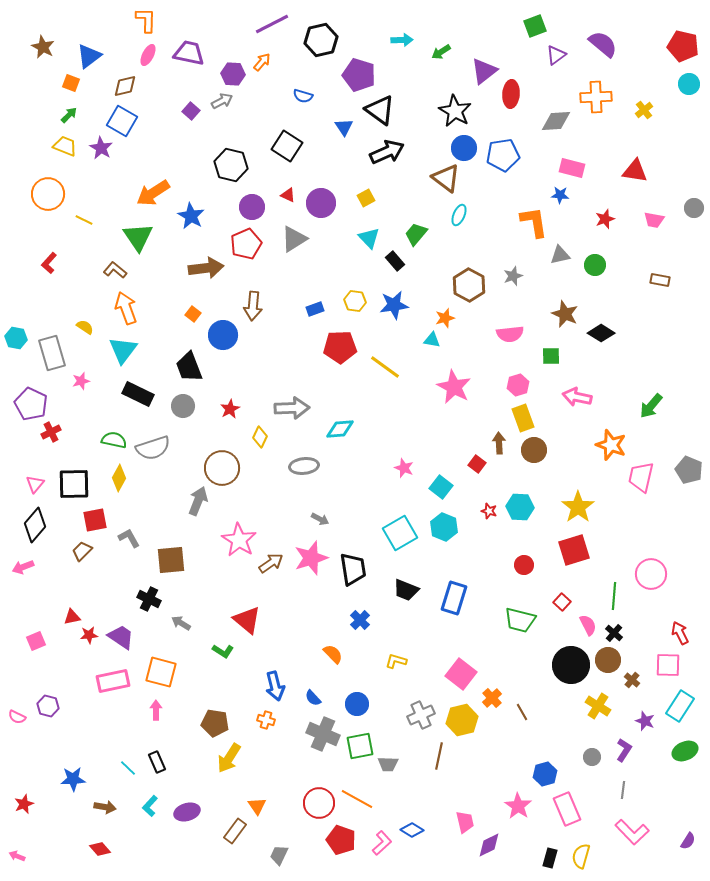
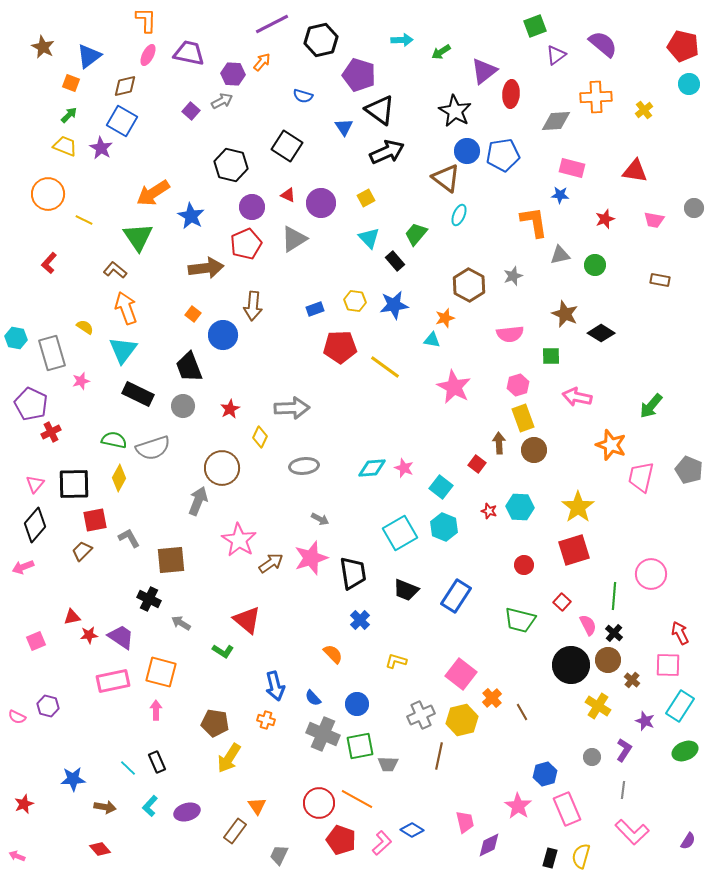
blue circle at (464, 148): moved 3 px right, 3 px down
cyan diamond at (340, 429): moved 32 px right, 39 px down
black trapezoid at (353, 569): moved 4 px down
blue rectangle at (454, 598): moved 2 px right, 2 px up; rotated 16 degrees clockwise
